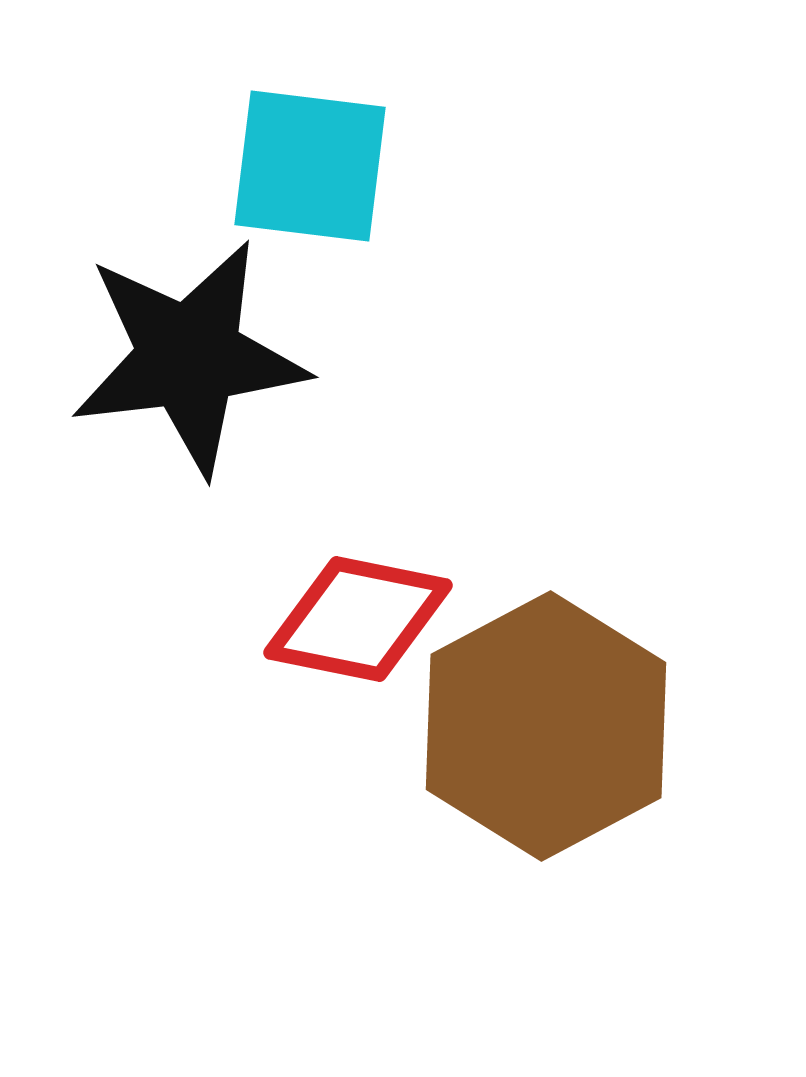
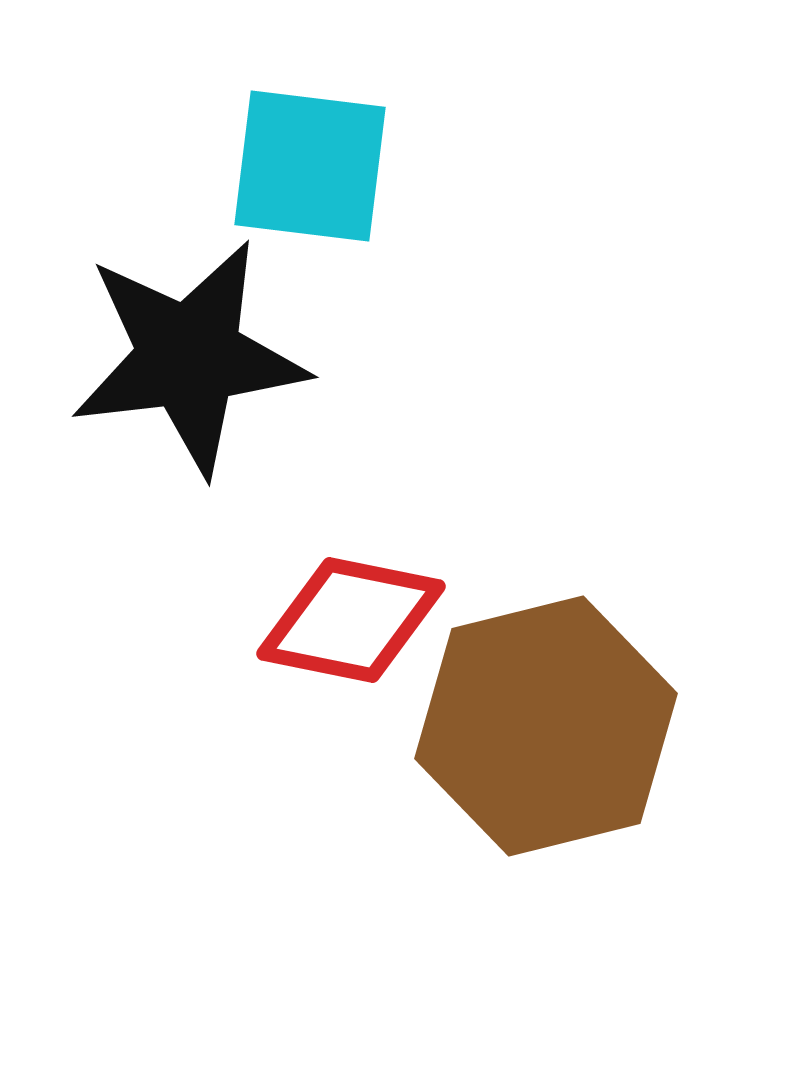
red diamond: moved 7 px left, 1 px down
brown hexagon: rotated 14 degrees clockwise
